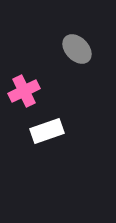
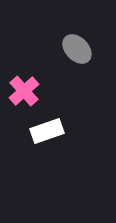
pink cross: rotated 16 degrees counterclockwise
